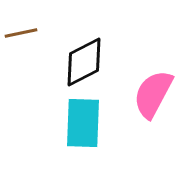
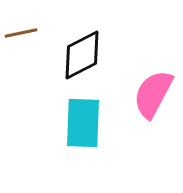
black diamond: moved 2 px left, 7 px up
